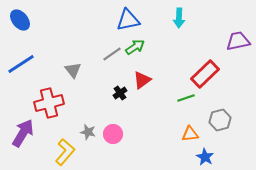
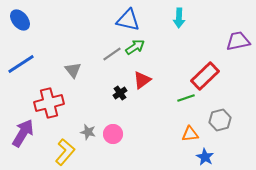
blue triangle: rotated 25 degrees clockwise
red rectangle: moved 2 px down
